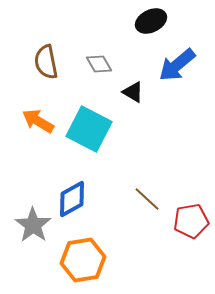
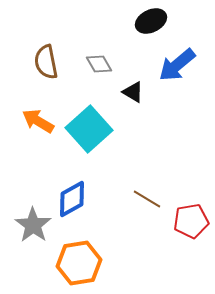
cyan square: rotated 21 degrees clockwise
brown line: rotated 12 degrees counterclockwise
orange hexagon: moved 4 px left, 3 px down
